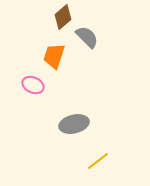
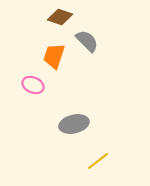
brown diamond: moved 3 px left; rotated 60 degrees clockwise
gray semicircle: moved 4 px down
